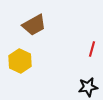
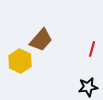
brown trapezoid: moved 7 px right, 15 px down; rotated 20 degrees counterclockwise
